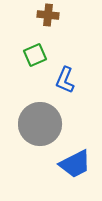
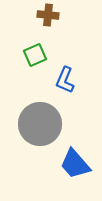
blue trapezoid: rotated 76 degrees clockwise
